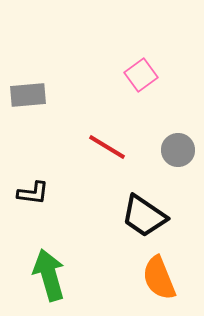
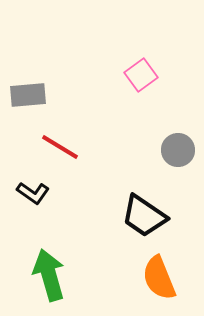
red line: moved 47 px left
black L-shape: rotated 28 degrees clockwise
